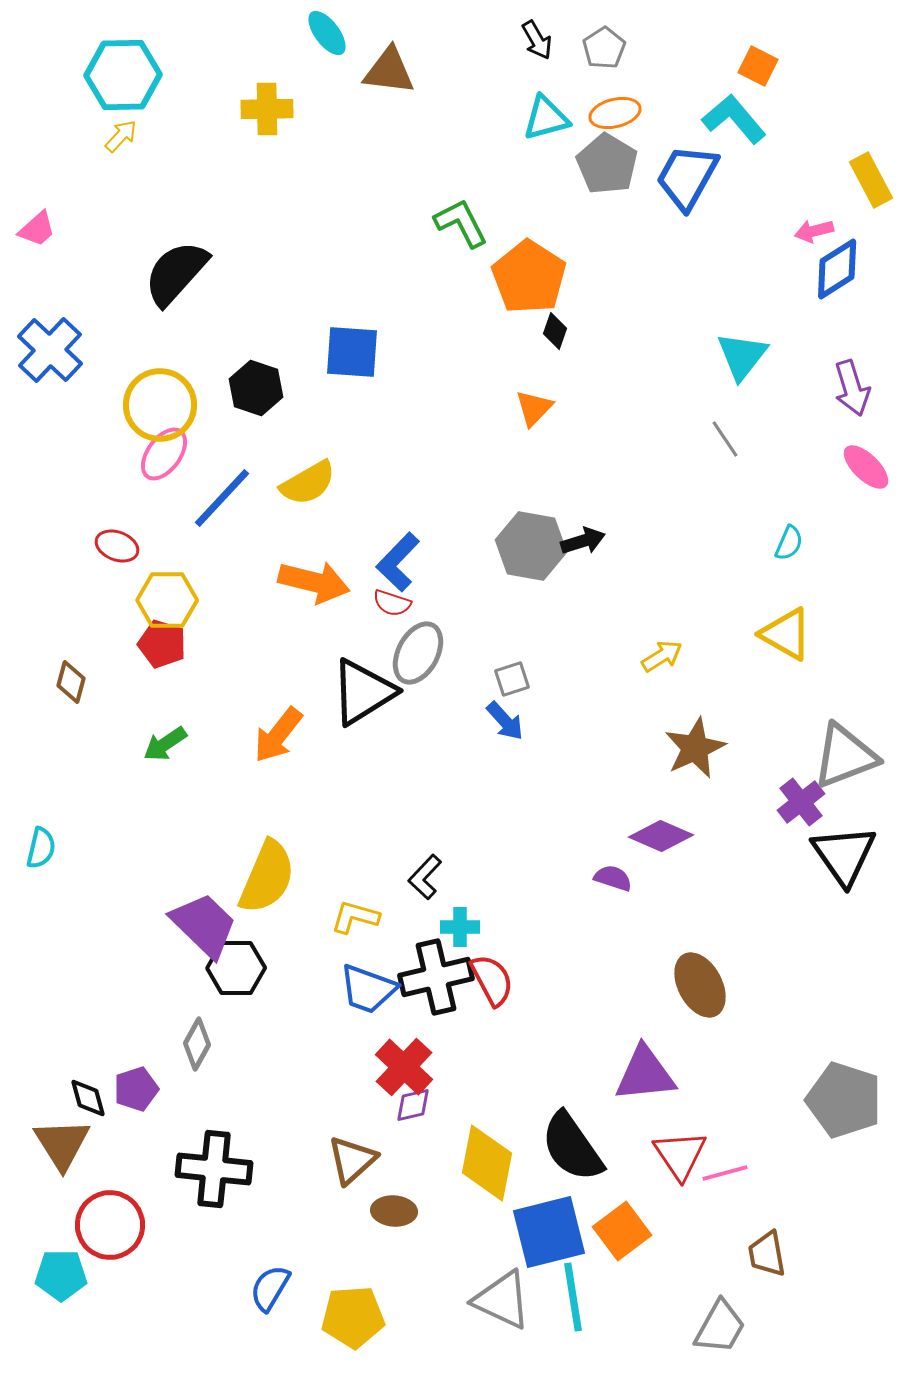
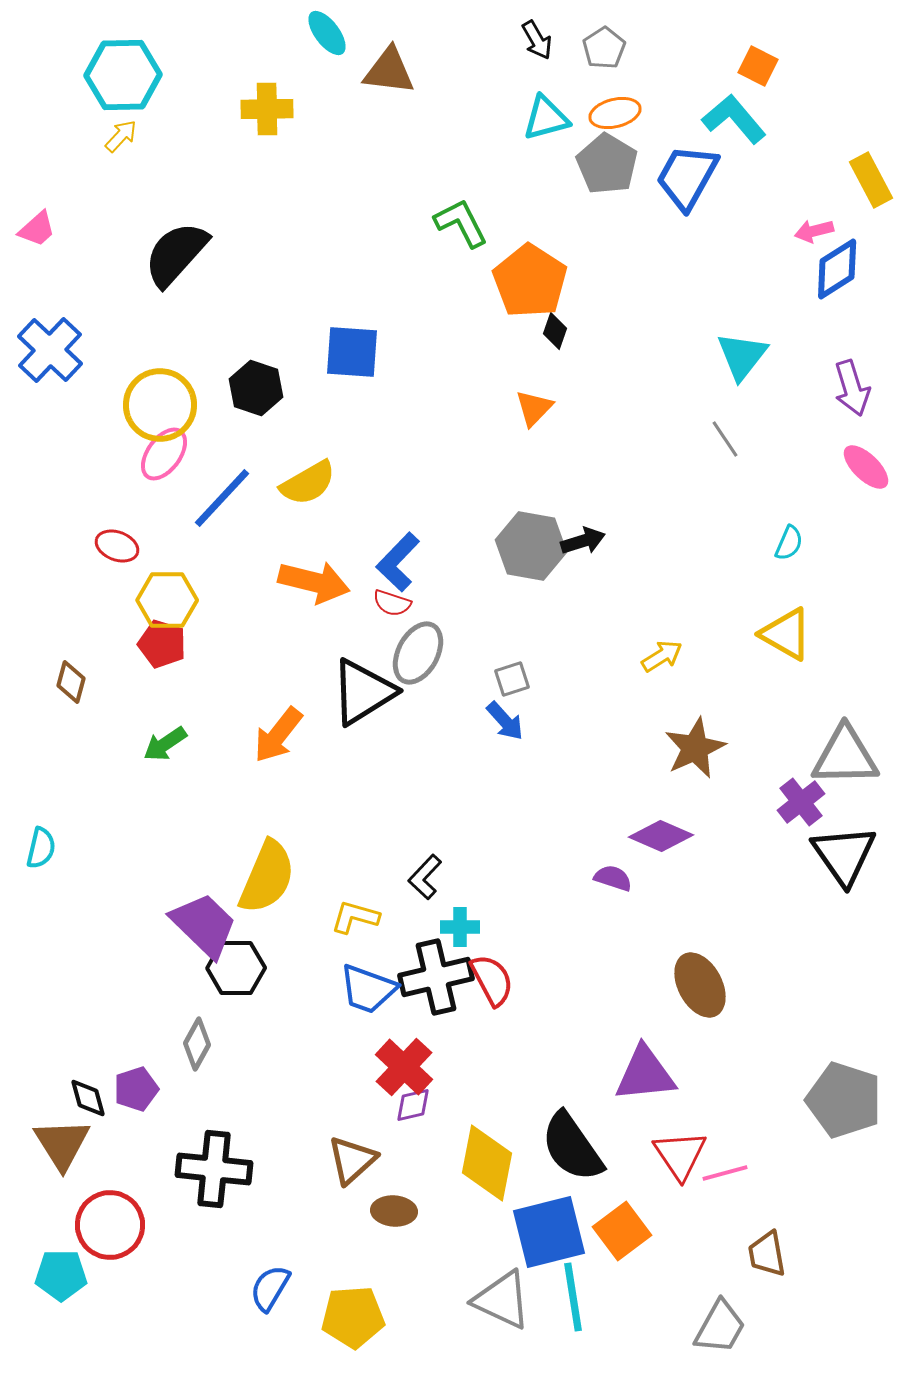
black semicircle at (176, 273): moved 19 px up
orange pentagon at (529, 277): moved 1 px right, 4 px down
gray triangle at (845, 756): rotated 20 degrees clockwise
